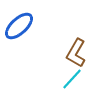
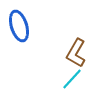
blue ellipse: rotated 64 degrees counterclockwise
